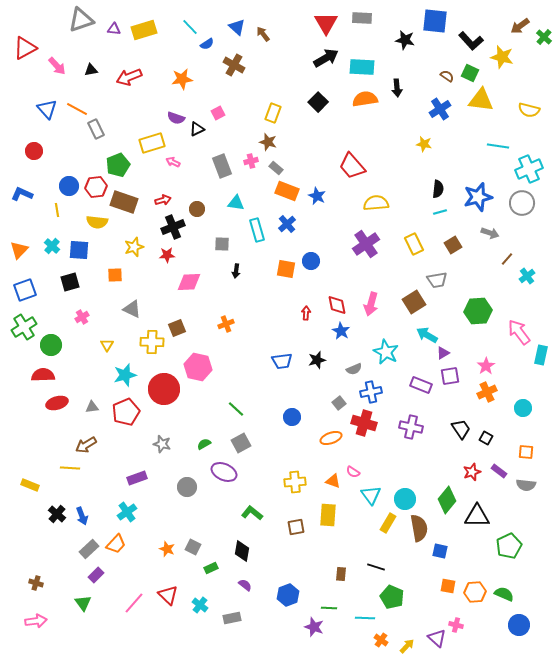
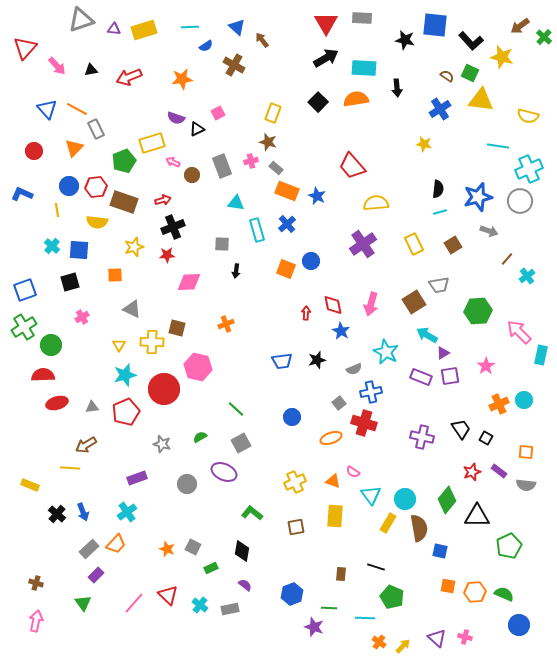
blue square at (435, 21): moved 4 px down
cyan line at (190, 27): rotated 48 degrees counterclockwise
brown arrow at (263, 34): moved 1 px left, 6 px down
blue semicircle at (207, 44): moved 1 px left, 2 px down
red triangle at (25, 48): rotated 20 degrees counterclockwise
cyan rectangle at (362, 67): moved 2 px right, 1 px down
orange semicircle at (365, 99): moved 9 px left
yellow semicircle at (529, 110): moved 1 px left, 6 px down
green pentagon at (118, 165): moved 6 px right, 4 px up
gray circle at (522, 203): moved 2 px left, 2 px up
brown circle at (197, 209): moved 5 px left, 34 px up
gray arrow at (490, 233): moved 1 px left, 2 px up
purple cross at (366, 244): moved 3 px left
orange triangle at (19, 250): moved 55 px right, 102 px up
orange square at (286, 269): rotated 12 degrees clockwise
gray trapezoid at (437, 280): moved 2 px right, 5 px down
red diamond at (337, 305): moved 4 px left
brown square at (177, 328): rotated 36 degrees clockwise
pink arrow at (519, 332): rotated 8 degrees counterclockwise
yellow triangle at (107, 345): moved 12 px right
purple rectangle at (421, 385): moved 8 px up
orange cross at (487, 392): moved 12 px right, 12 px down
cyan circle at (523, 408): moved 1 px right, 8 px up
purple cross at (411, 427): moved 11 px right, 10 px down
green semicircle at (204, 444): moved 4 px left, 7 px up
yellow cross at (295, 482): rotated 20 degrees counterclockwise
gray circle at (187, 487): moved 3 px up
yellow rectangle at (328, 515): moved 7 px right, 1 px down
blue arrow at (82, 516): moved 1 px right, 4 px up
blue hexagon at (288, 595): moved 4 px right, 1 px up
gray rectangle at (232, 618): moved 2 px left, 9 px up
pink arrow at (36, 621): rotated 70 degrees counterclockwise
pink cross at (456, 625): moved 9 px right, 12 px down
orange cross at (381, 640): moved 2 px left, 2 px down
yellow arrow at (407, 646): moved 4 px left
